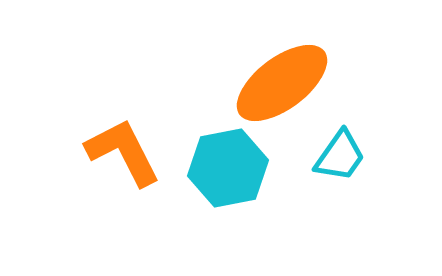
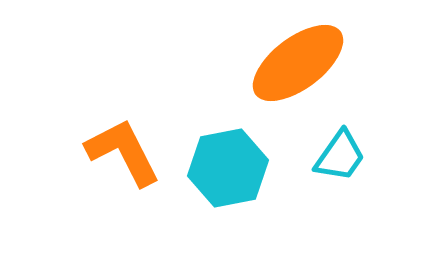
orange ellipse: moved 16 px right, 20 px up
